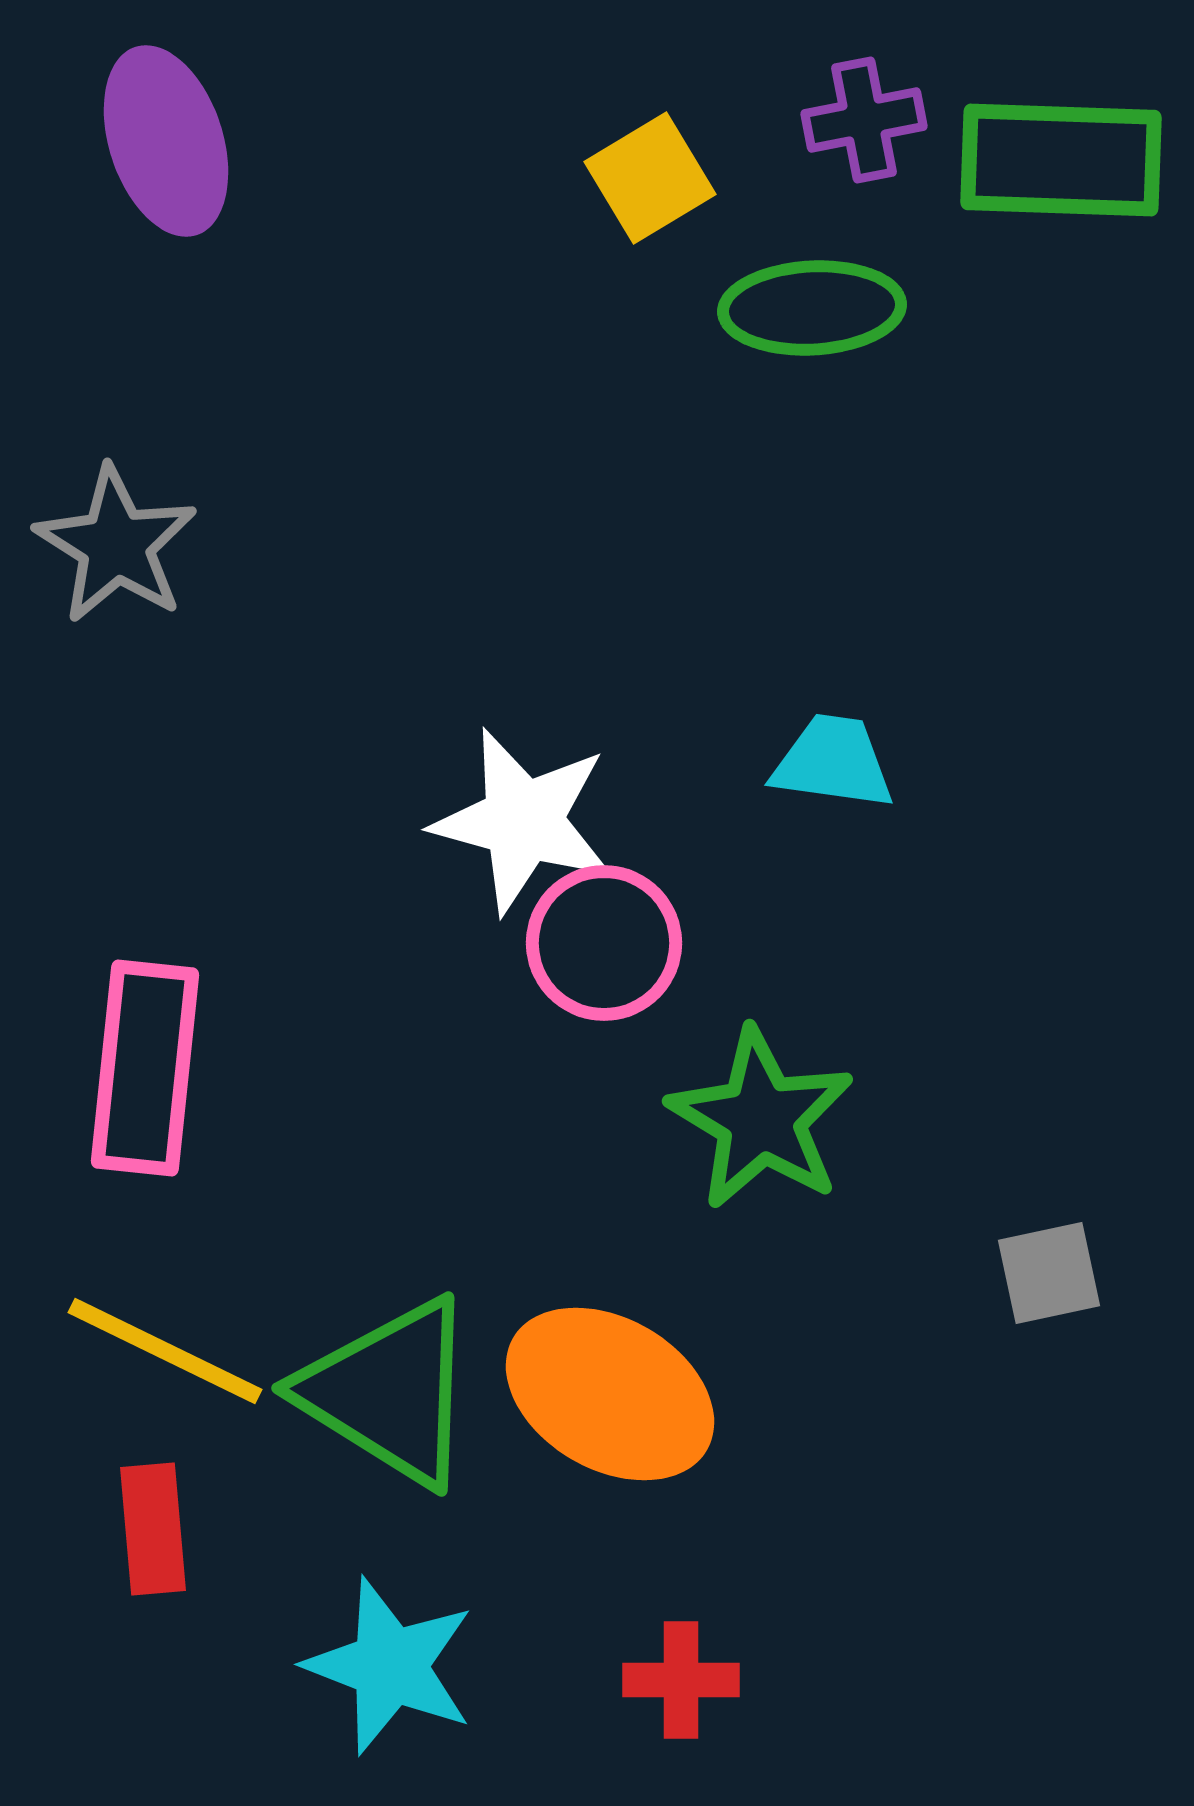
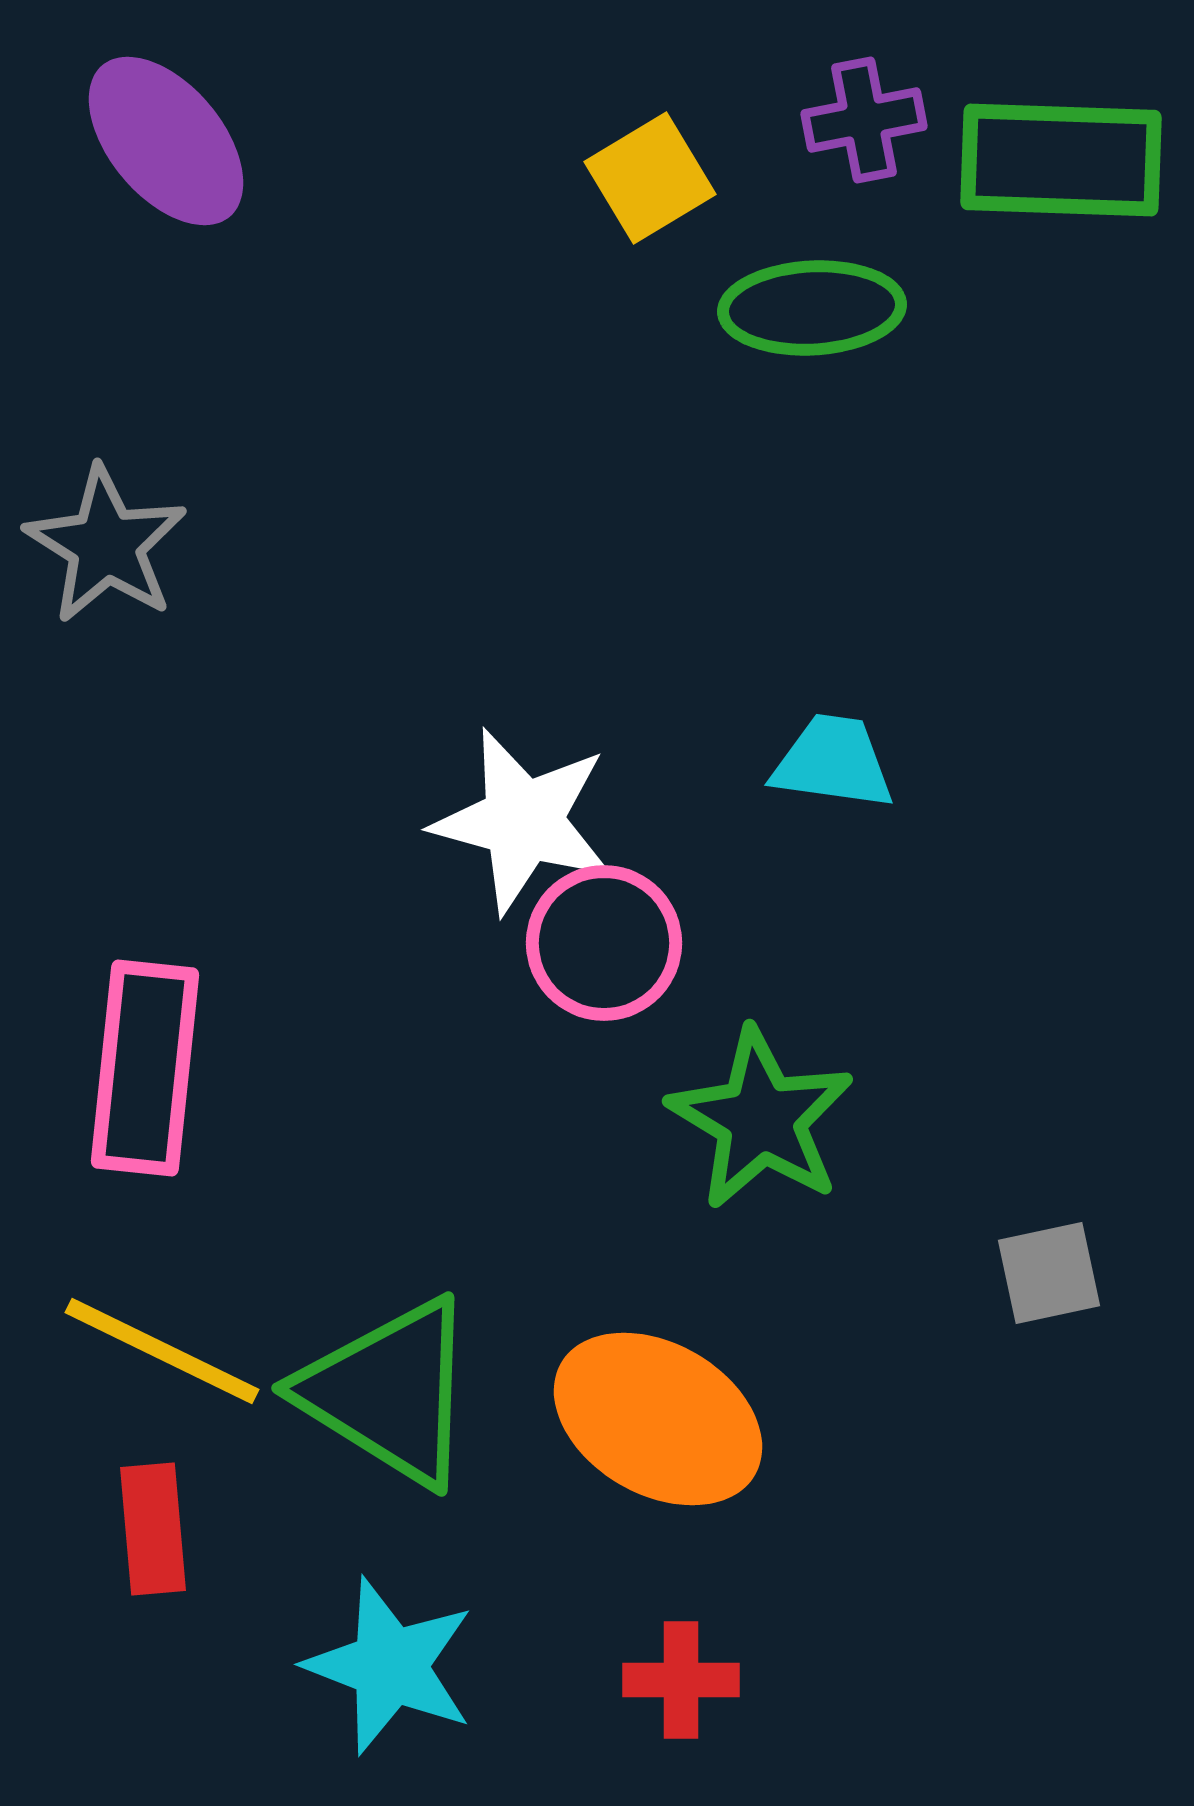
purple ellipse: rotated 22 degrees counterclockwise
gray star: moved 10 px left
yellow line: moved 3 px left
orange ellipse: moved 48 px right, 25 px down
